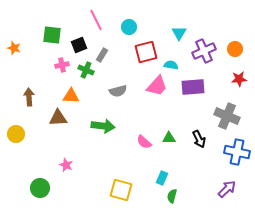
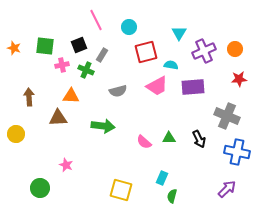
green square: moved 7 px left, 11 px down
pink trapezoid: rotated 20 degrees clockwise
